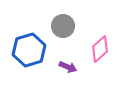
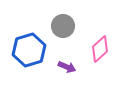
purple arrow: moved 1 px left
